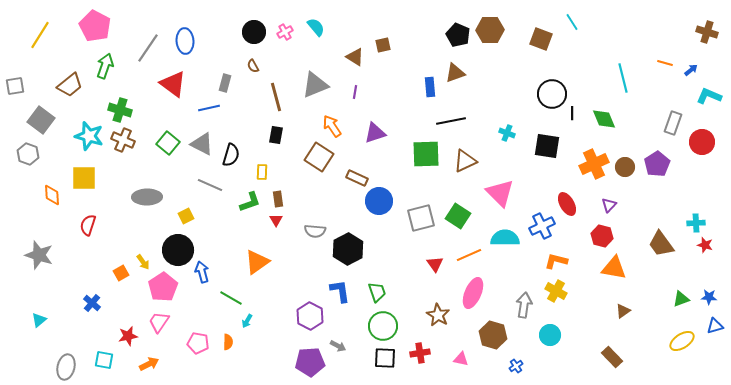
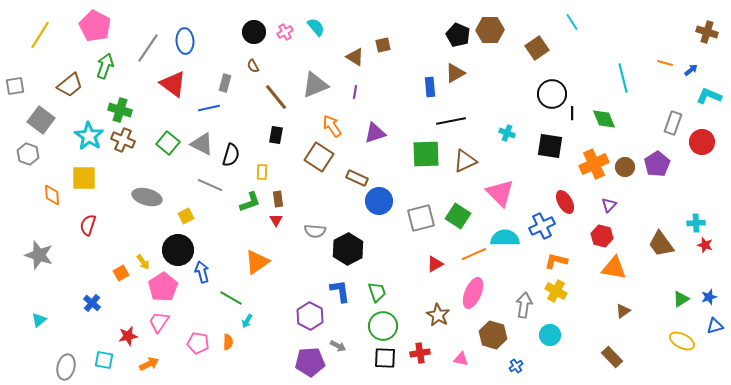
brown square at (541, 39): moved 4 px left, 9 px down; rotated 35 degrees clockwise
brown triangle at (455, 73): rotated 10 degrees counterclockwise
brown line at (276, 97): rotated 24 degrees counterclockwise
cyan star at (89, 136): rotated 16 degrees clockwise
black square at (547, 146): moved 3 px right
gray ellipse at (147, 197): rotated 16 degrees clockwise
red ellipse at (567, 204): moved 2 px left, 2 px up
orange line at (469, 255): moved 5 px right, 1 px up
red triangle at (435, 264): rotated 36 degrees clockwise
blue star at (709, 297): rotated 21 degrees counterclockwise
green triangle at (681, 299): rotated 12 degrees counterclockwise
yellow ellipse at (682, 341): rotated 60 degrees clockwise
